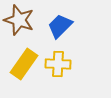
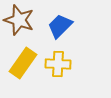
yellow rectangle: moved 1 px left, 1 px up
